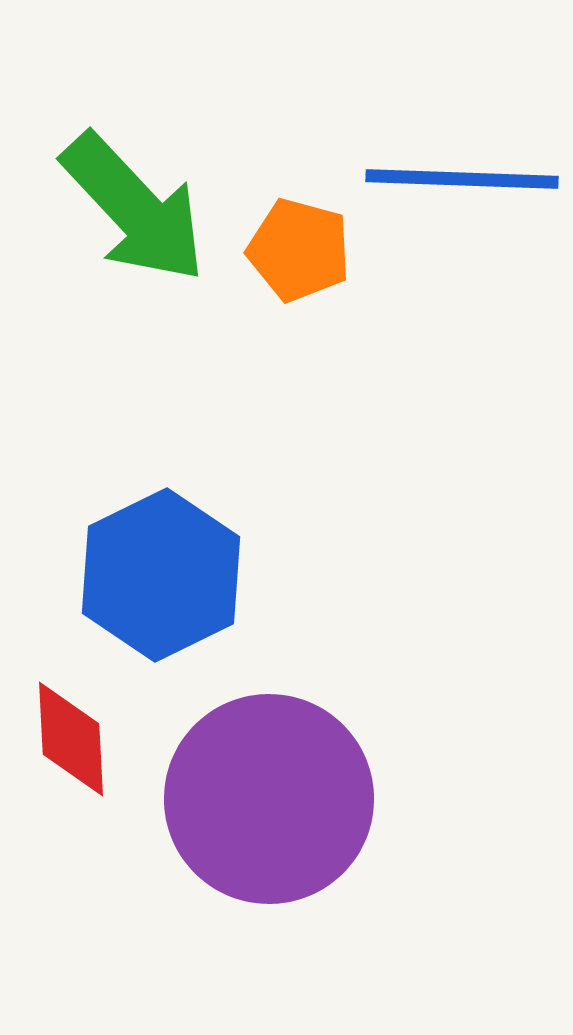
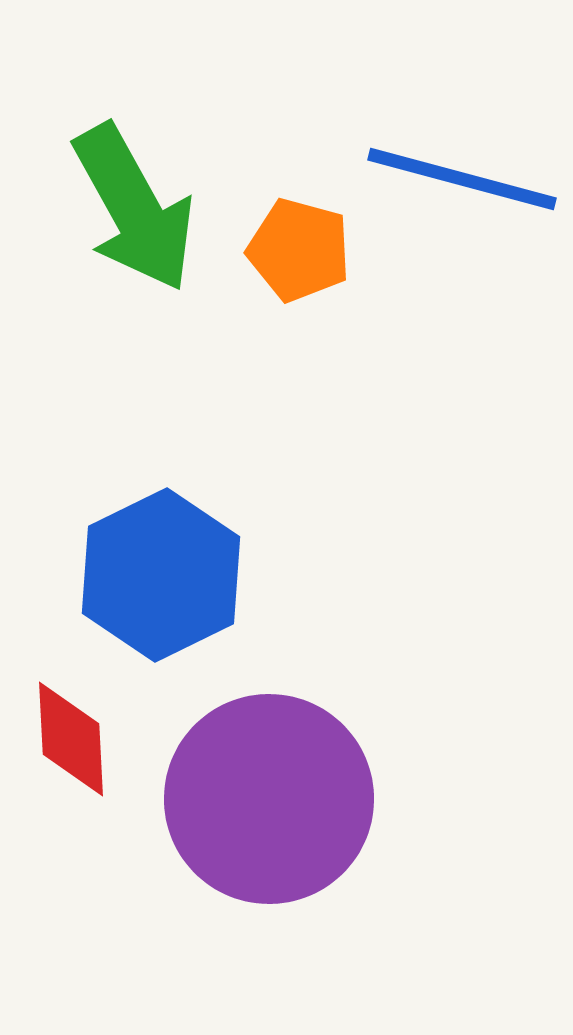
blue line: rotated 13 degrees clockwise
green arrow: rotated 14 degrees clockwise
